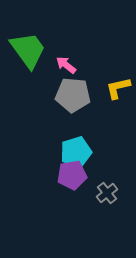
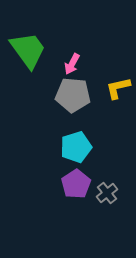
pink arrow: moved 6 px right, 1 px up; rotated 100 degrees counterclockwise
cyan pentagon: moved 5 px up
purple pentagon: moved 4 px right, 9 px down; rotated 24 degrees counterclockwise
